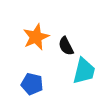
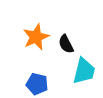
black semicircle: moved 2 px up
blue pentagon: moved 5 px right
